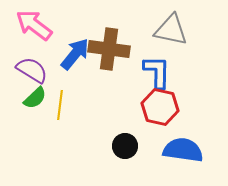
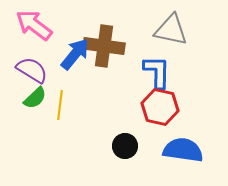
brown cross: moved 5 px left, 3 px up
